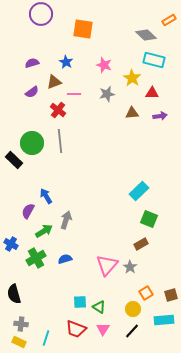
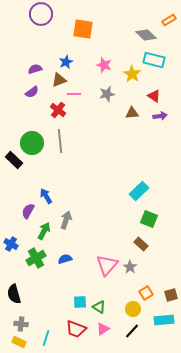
blue star at (66, 62): rotated 16 degrees clockwise
purple semicircle at (32, 63): moved 3 px right, 6 px down
yellow star at (132, 78): moved 4 px up
brown triangle at (54, 82): moved 5 px right, 2 px up
red triangle at (152, 93): moved 2 px right, 3 px down; rotated 32 degrees clockwise
green arrow at (44, 231): rotated 30 degrees counterclockwise
brown rectangle at (141, 244): rotated 72 degrees clockwise
pink triangle at (103, 329): rotated 24 degrees clockwise
